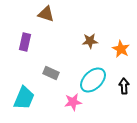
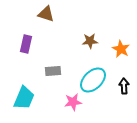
purple rectangle: moved 1 px right, 2 px down
gray rectangle: moved 2 px right, 2 px up; rotated 28 degrees counterclockwise
